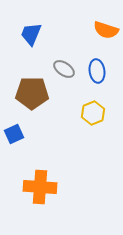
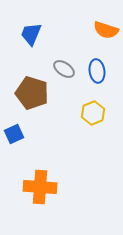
brown pentagon: rotated 16 degrees clockwise
